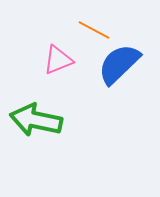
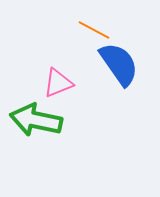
pink triangle: moved 23 px down
blue semicircle: rotated 99 degrees clockwise
